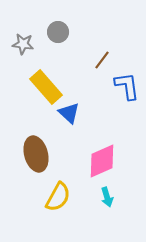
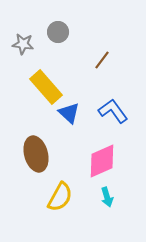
blue L-shape: moved 14 px left, 25 px down; rotated 28 degrees counterclockwise
yellow semicircle: moved 2 px right
